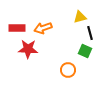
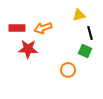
yellow triangle: moved 1 px left, 2 px up
